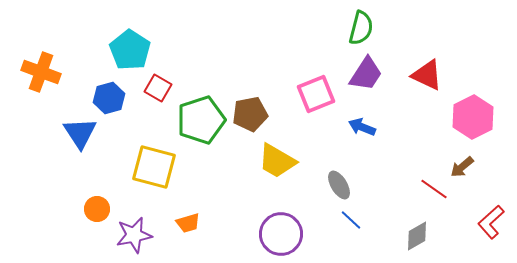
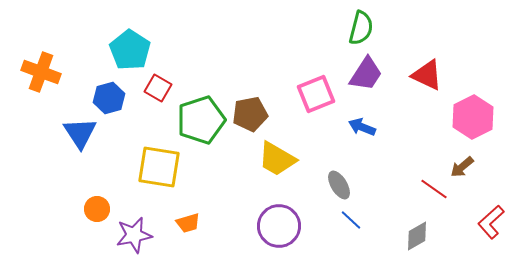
yellow trapezoid: moved 2 px up
yellow square: moved 5 px right; rotated 6 degrees counterclockwise
purple circle: moved 2 px left, 8 px up
